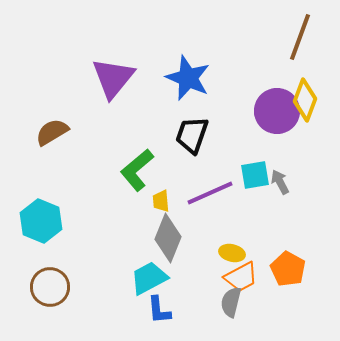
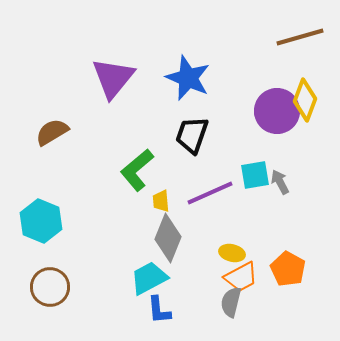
brown line: rotated 54 degrees clockwise
